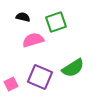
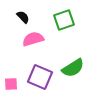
black semicircle: rotated 32 degrees clockwise
green square: moved 8 px right, 2 px up
pink semicircle: moved 1 px up
pink square: rotated 24 degrees clockwise
